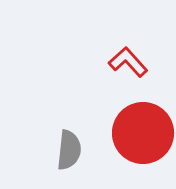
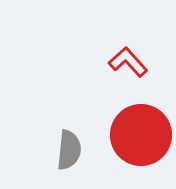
red circle: moved 2 px left, 2 px down
